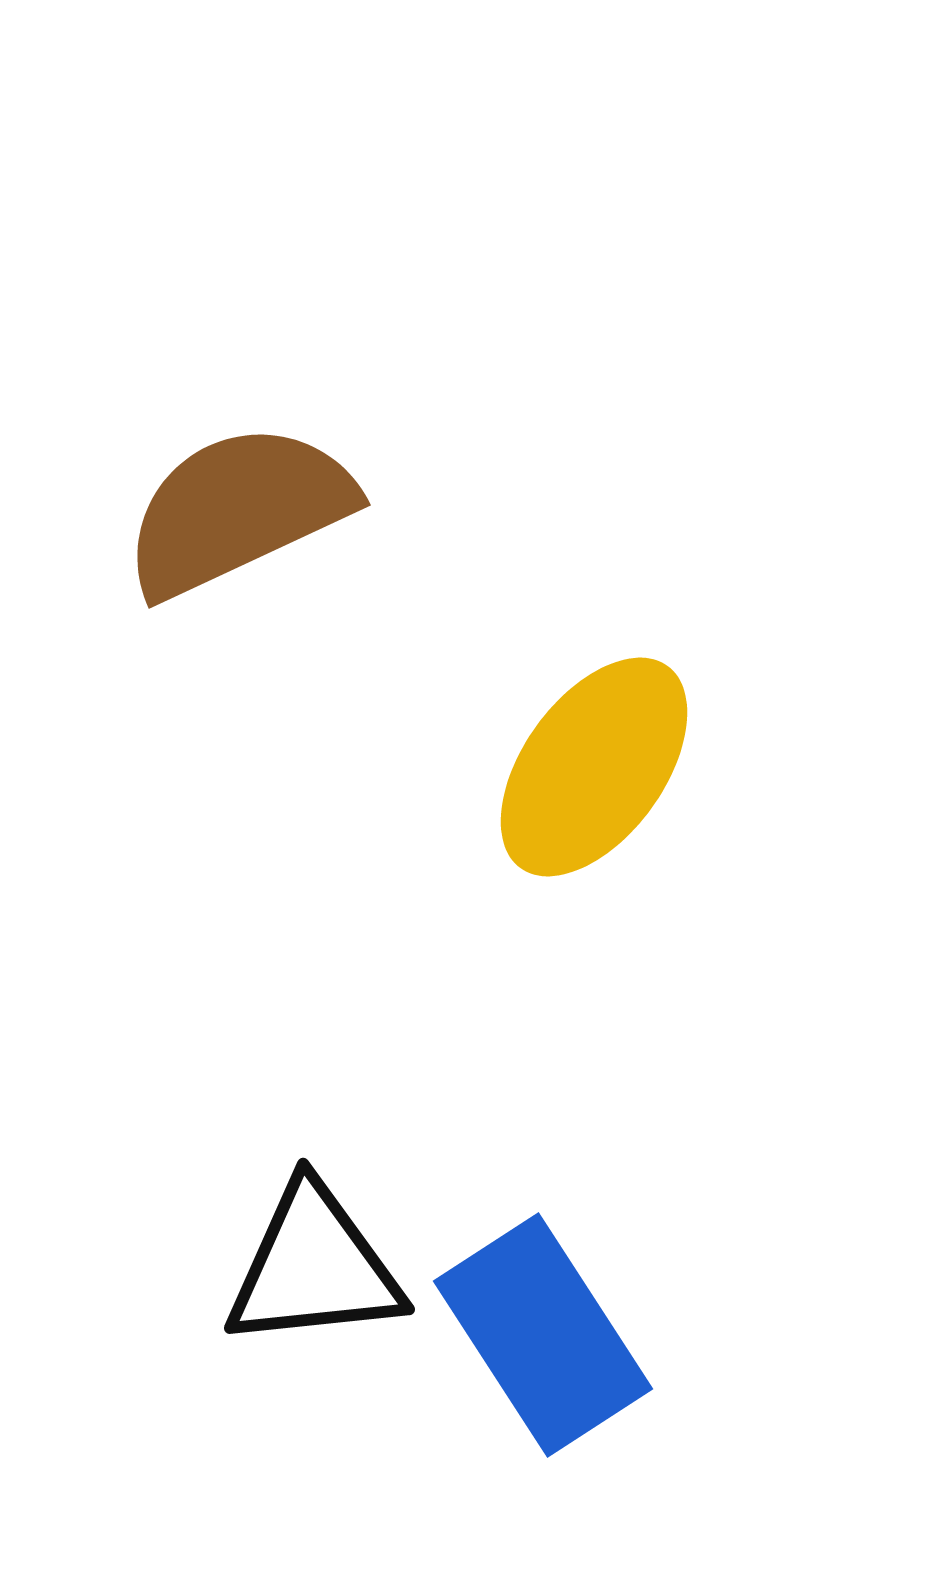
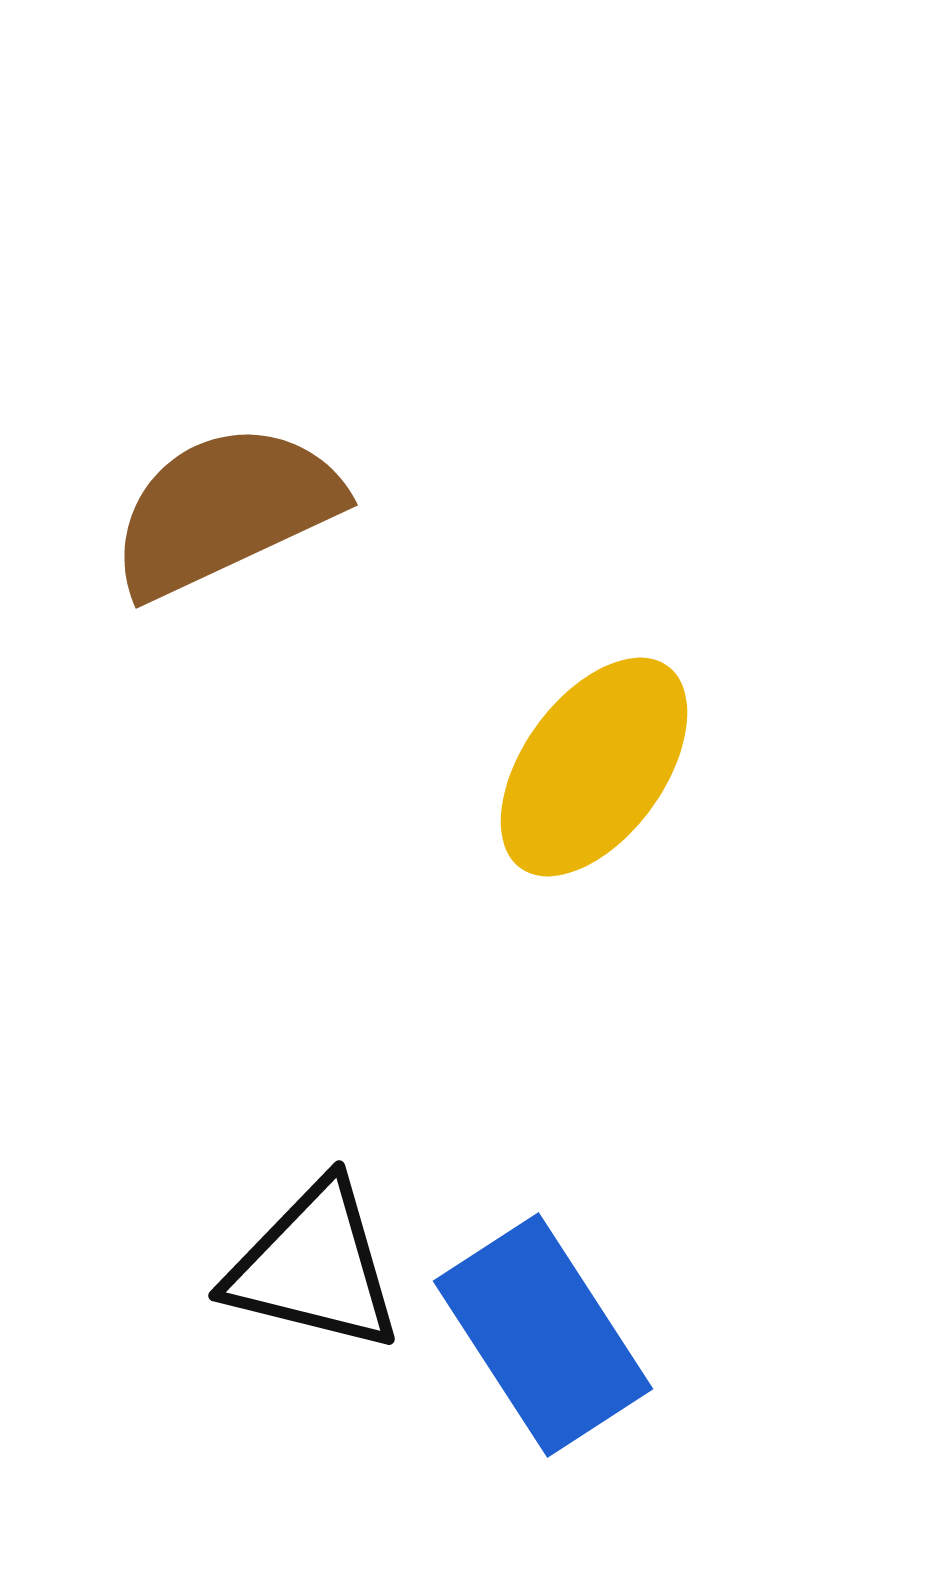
brown semicircle: moved 13 px left
black triangle: rotated 20 degrees clockwise
